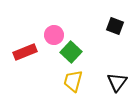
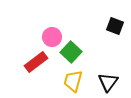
pink circle: moved 2 px left, 2 px down
red rectangle: moved 11 px right, 10 px down; rotated 15 degrees counterclockwise
black triangle: moved 9 px left
